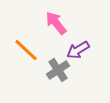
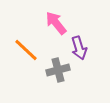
purple arrow: moved 1 px right, 2 px up; rotated 75 degrees counterclockwise
gray cross: rotated 20 degrees clockwise
